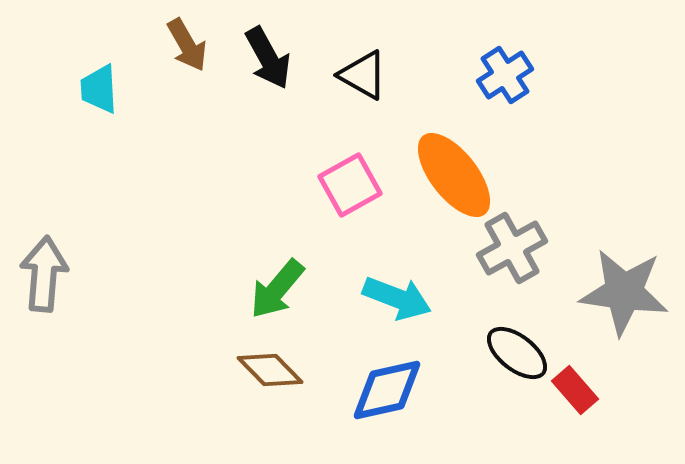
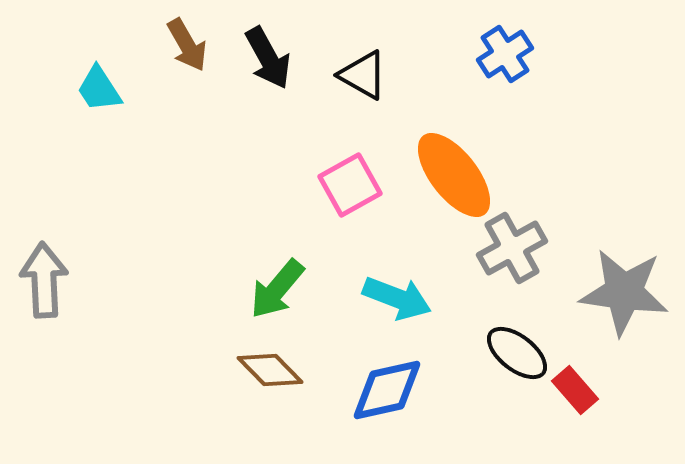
blue cross: moved 21 px up
cyan trapezoid: rotated 30 degrees counterclockwise
gray arrow: moved 6 px down; rotated 8 degrees counterclockwise
